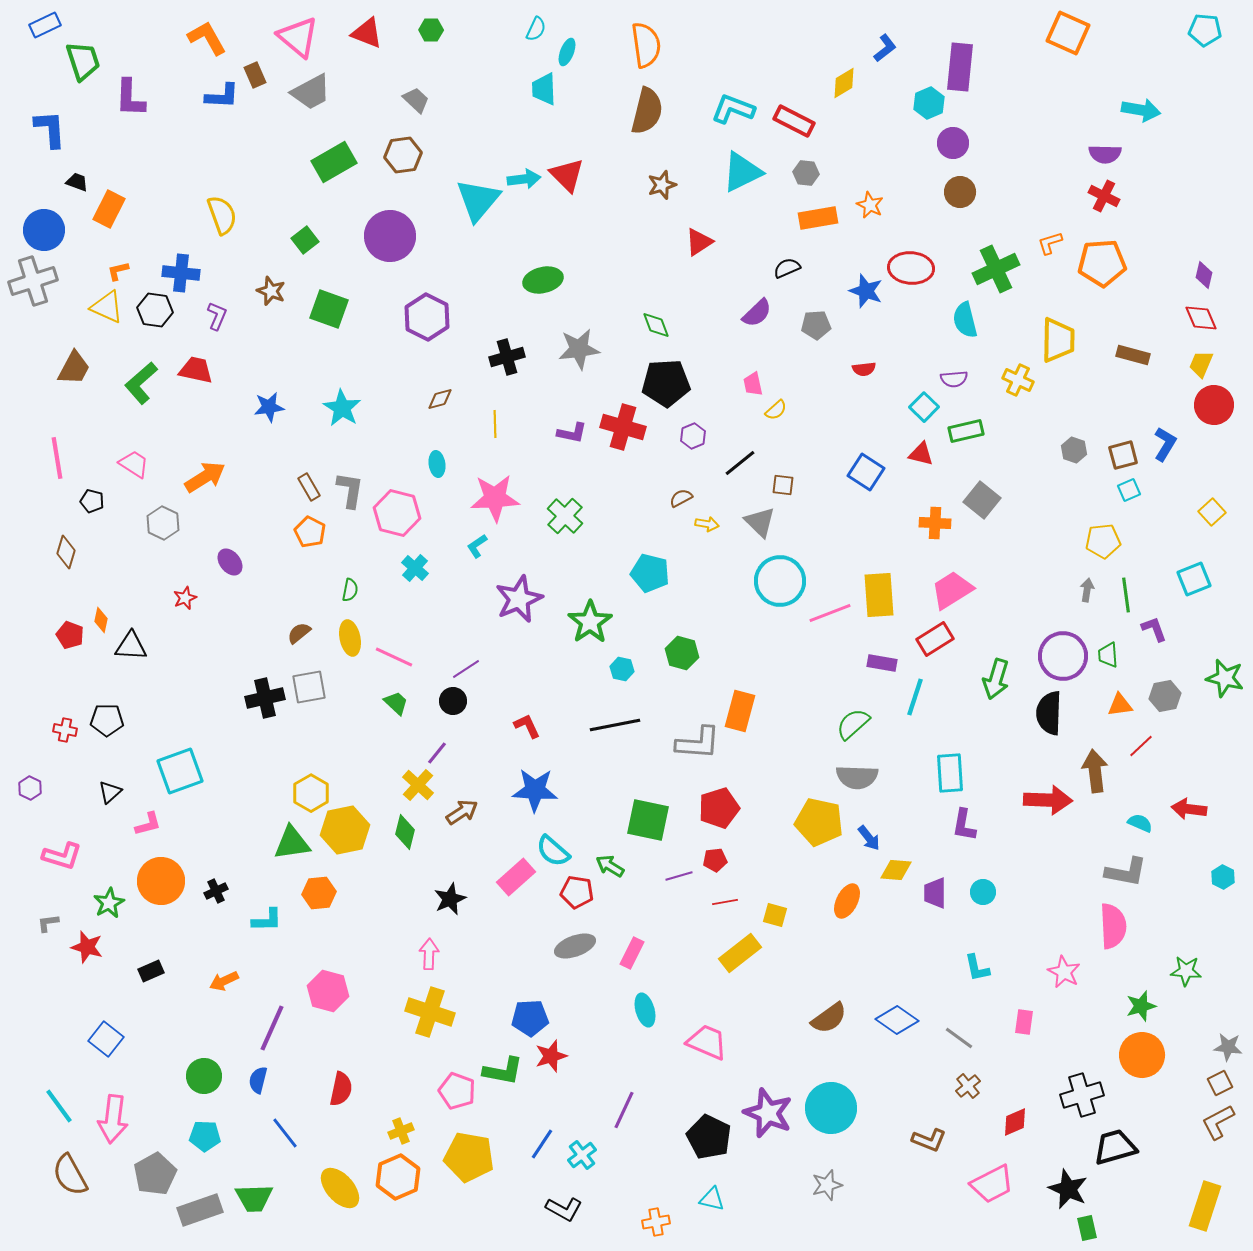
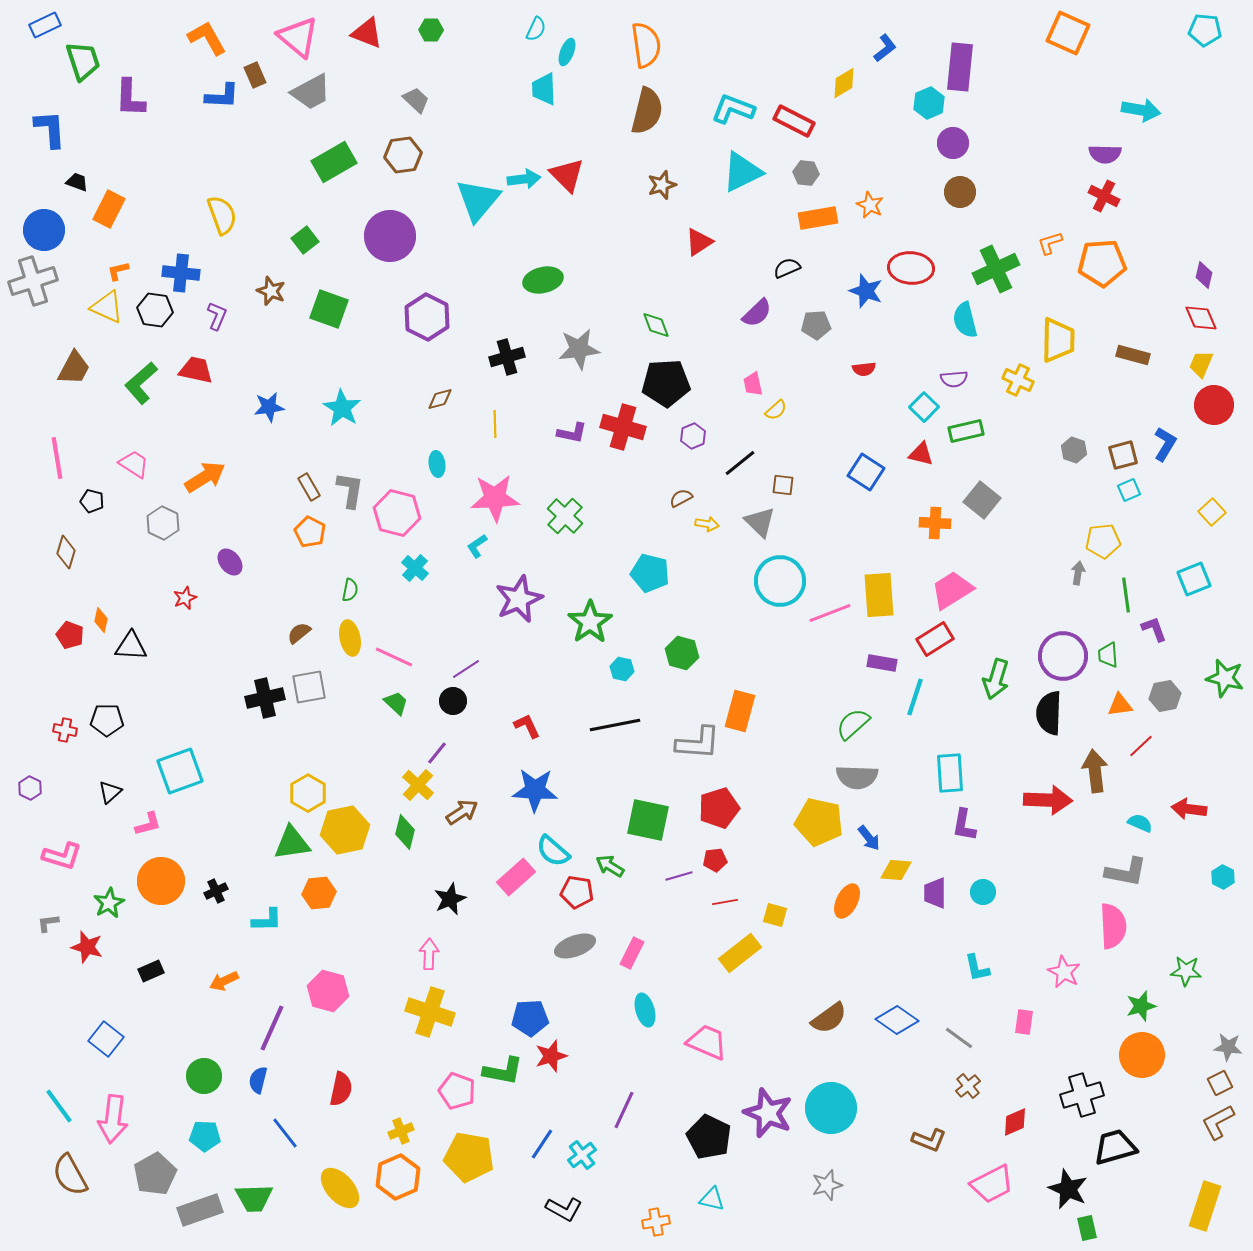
gray arrow at (1087, 590): moved 9 px left, 17 px up
yellow hexagon at (311, 793): moved 3 px left
